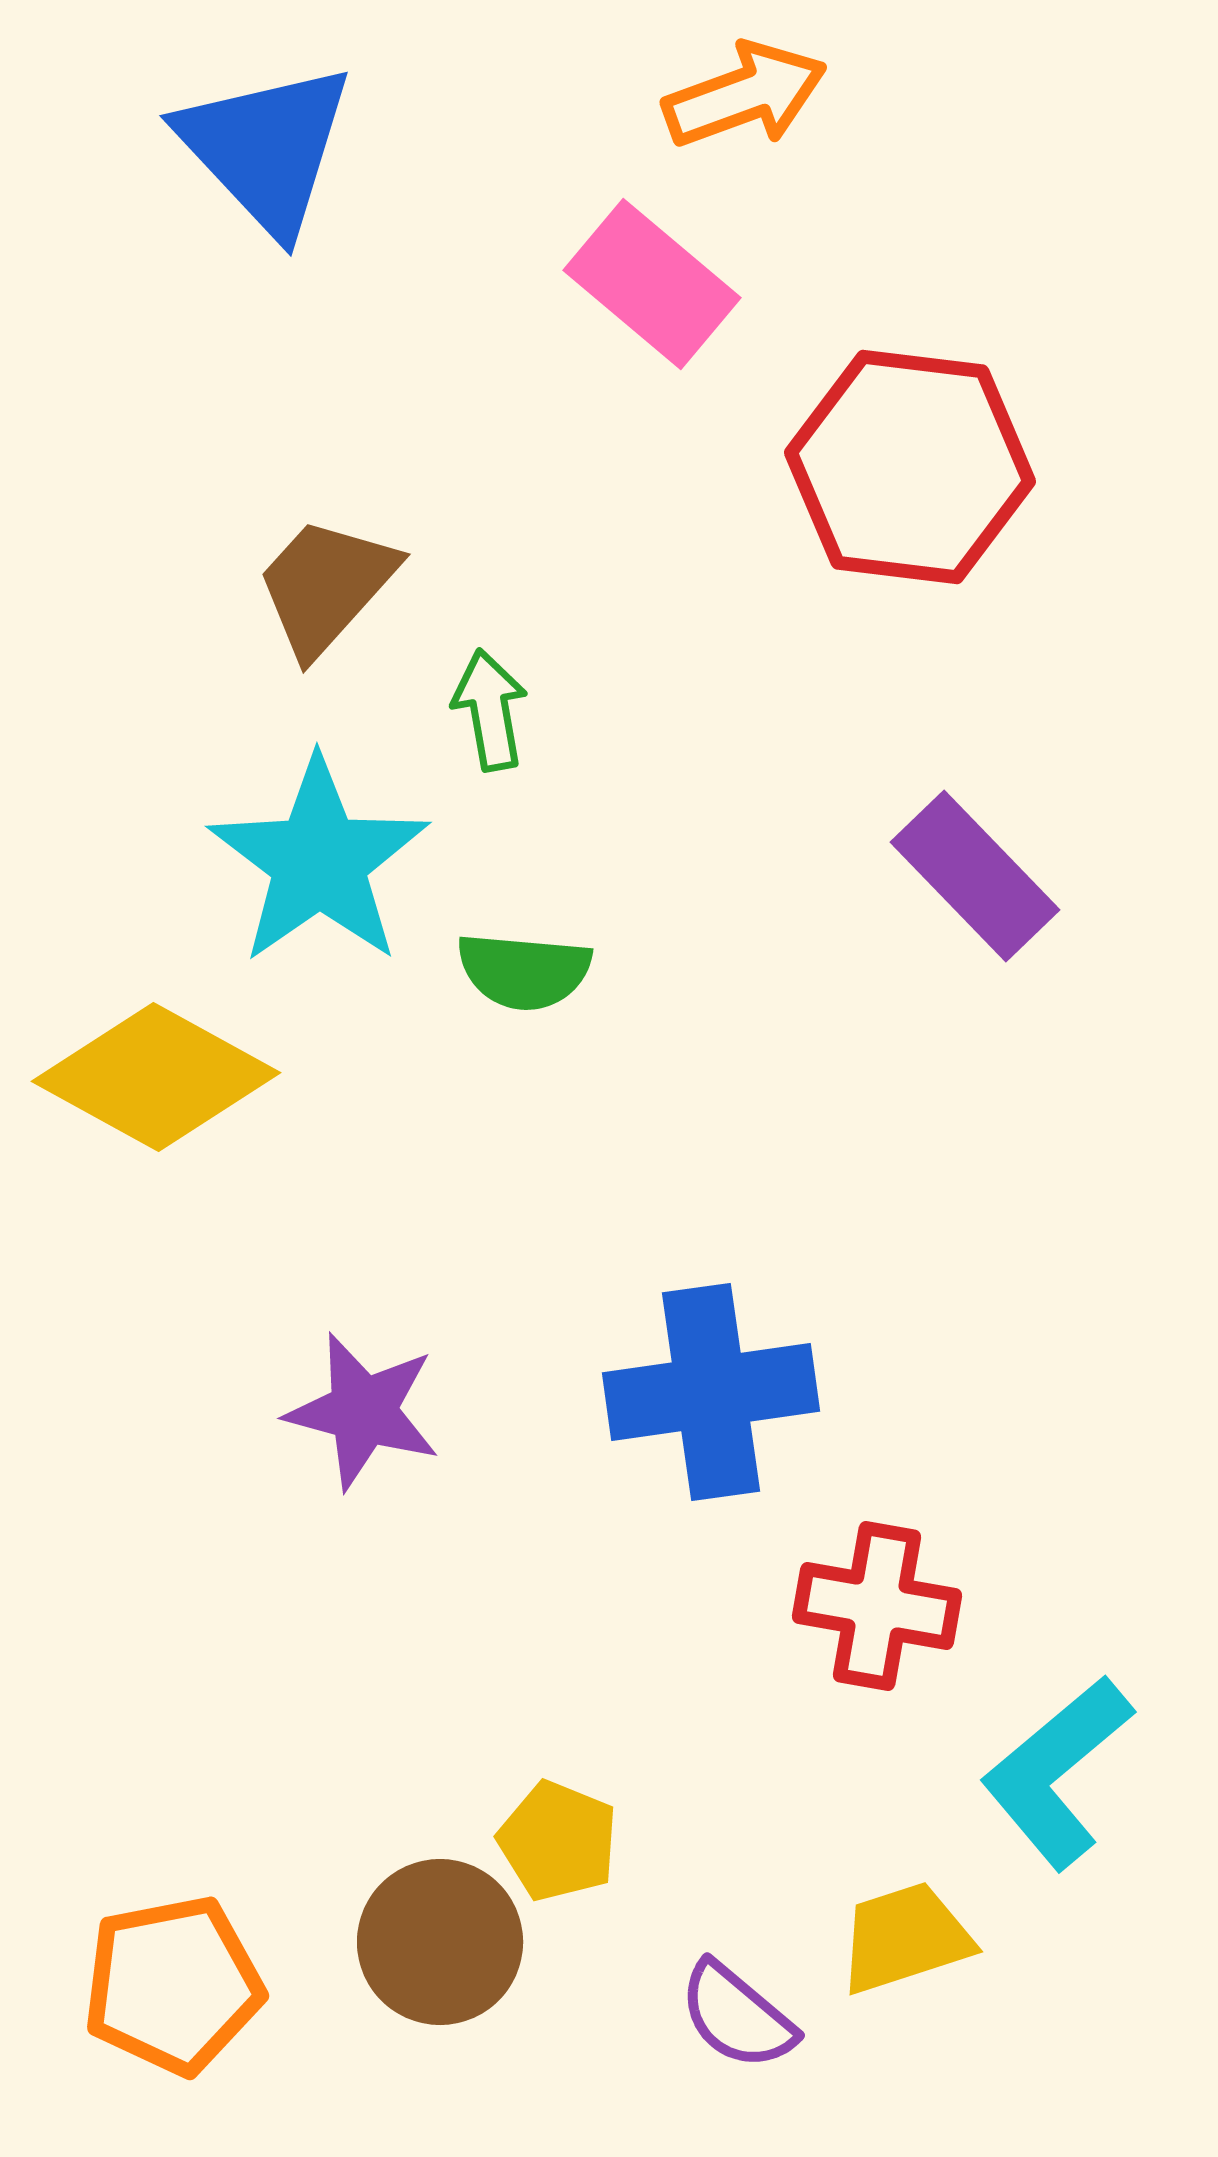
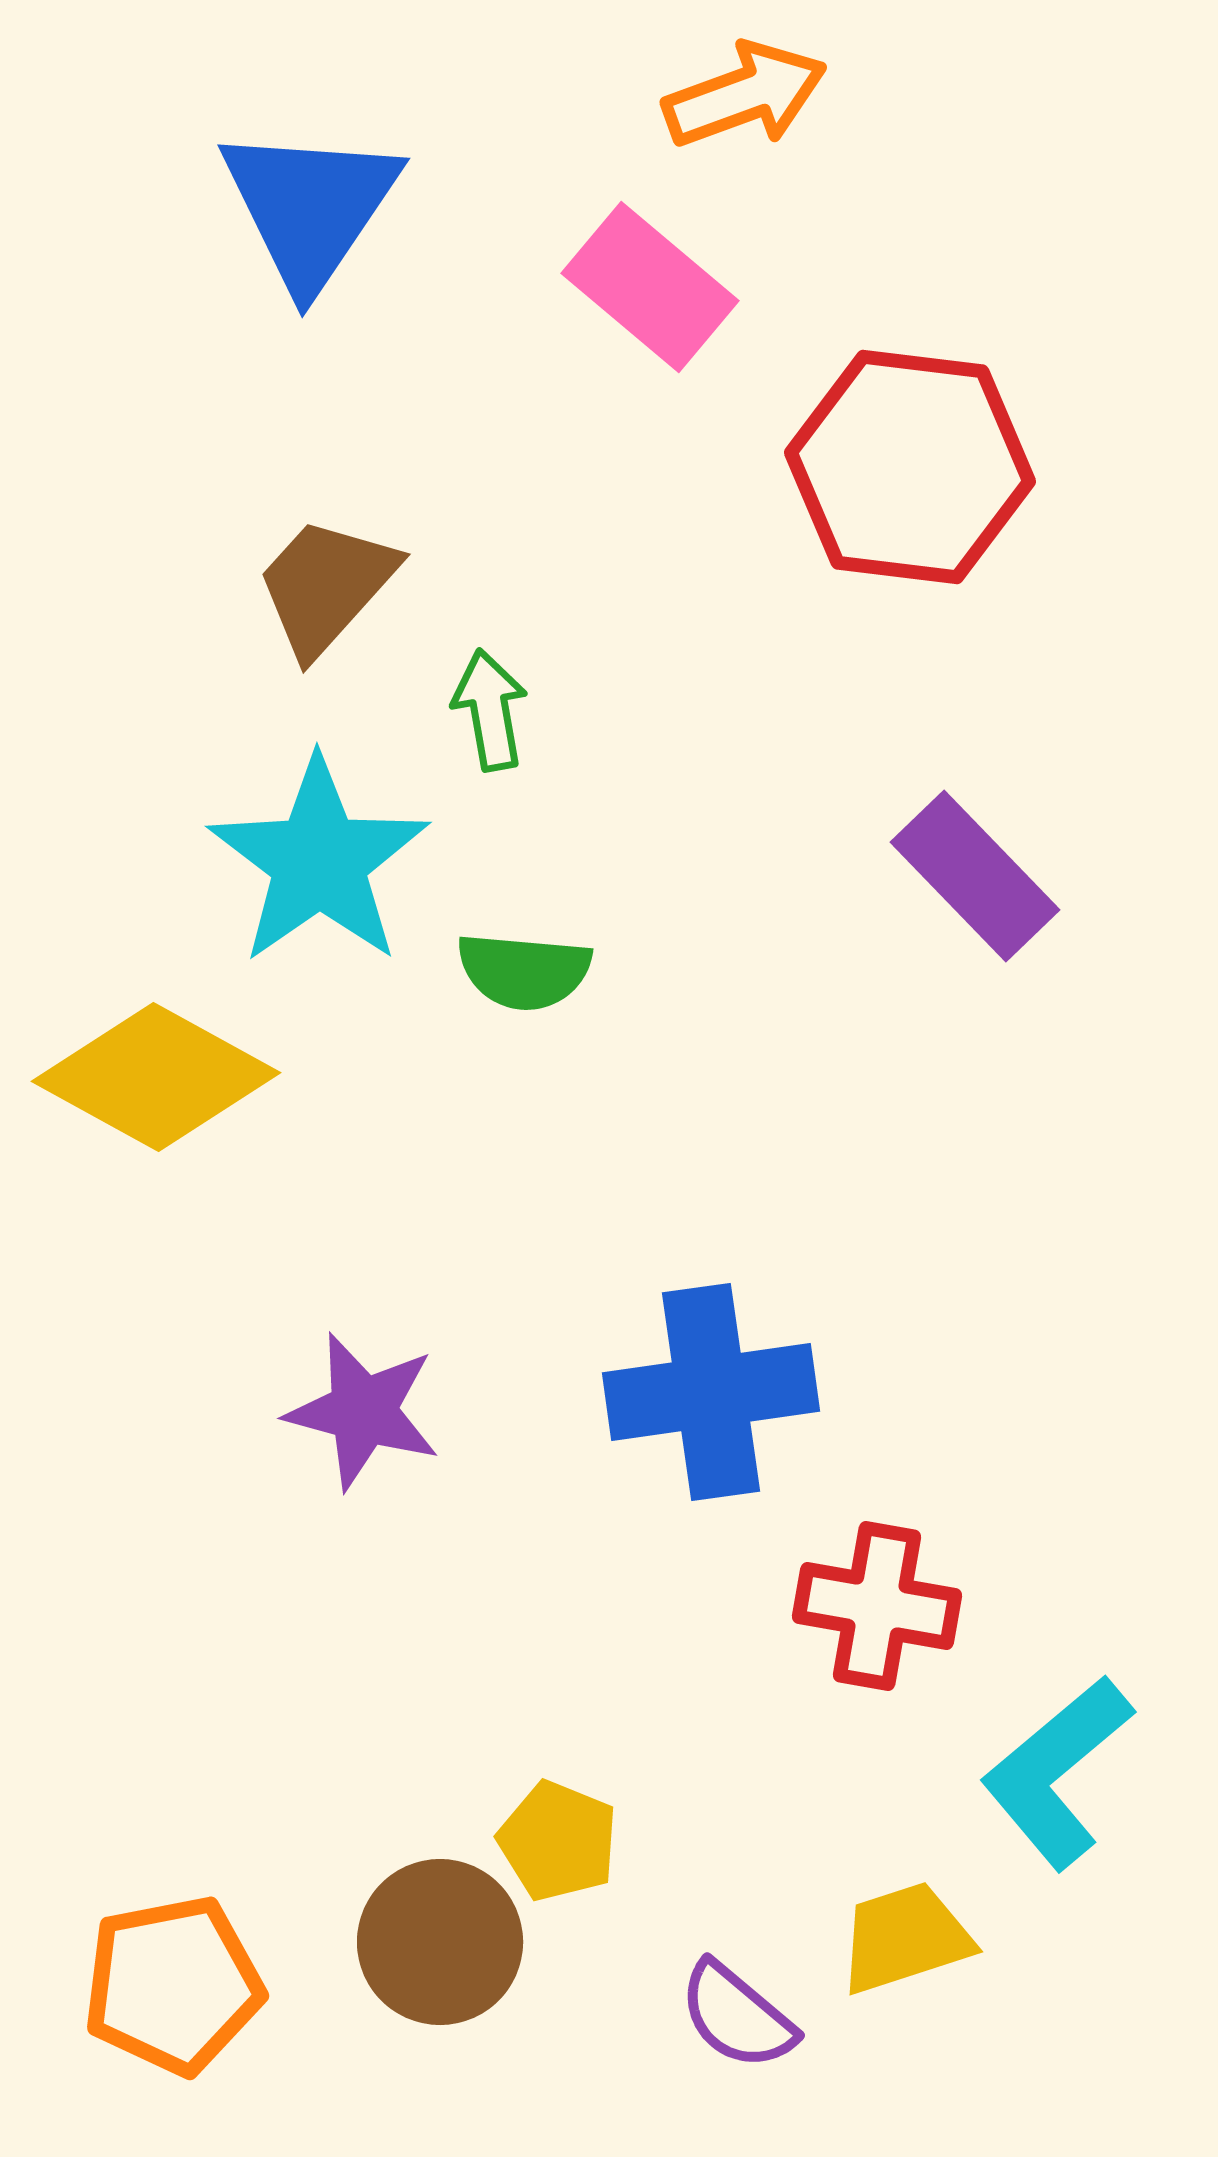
blue triangle: moved 44 px right, 59 px down; rotated 17 degrees clockwise
pink rectangle: moved 2 px left, 3 px down
